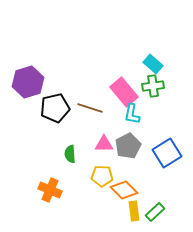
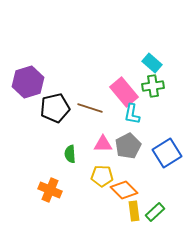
cyan rectangle: moved 1 px left, 1 px up
pink triangle: moved 1 px left
